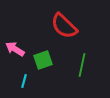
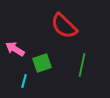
green square: moved 1 px left, 3 px down
